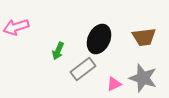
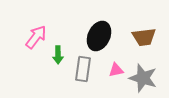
pink arrow: moved 20 px right, 10 px down; rotated 145 degrees clockwise
black ellipse: moved 3 px up
green arrow: moved 4 px down; rotated 24 degrees counterclockwise
gray rectangle: rotated 45 degrees counterclockwise
pink triangle: moved 2 px right, 14 px up; rotated 14 degrees clockwise
